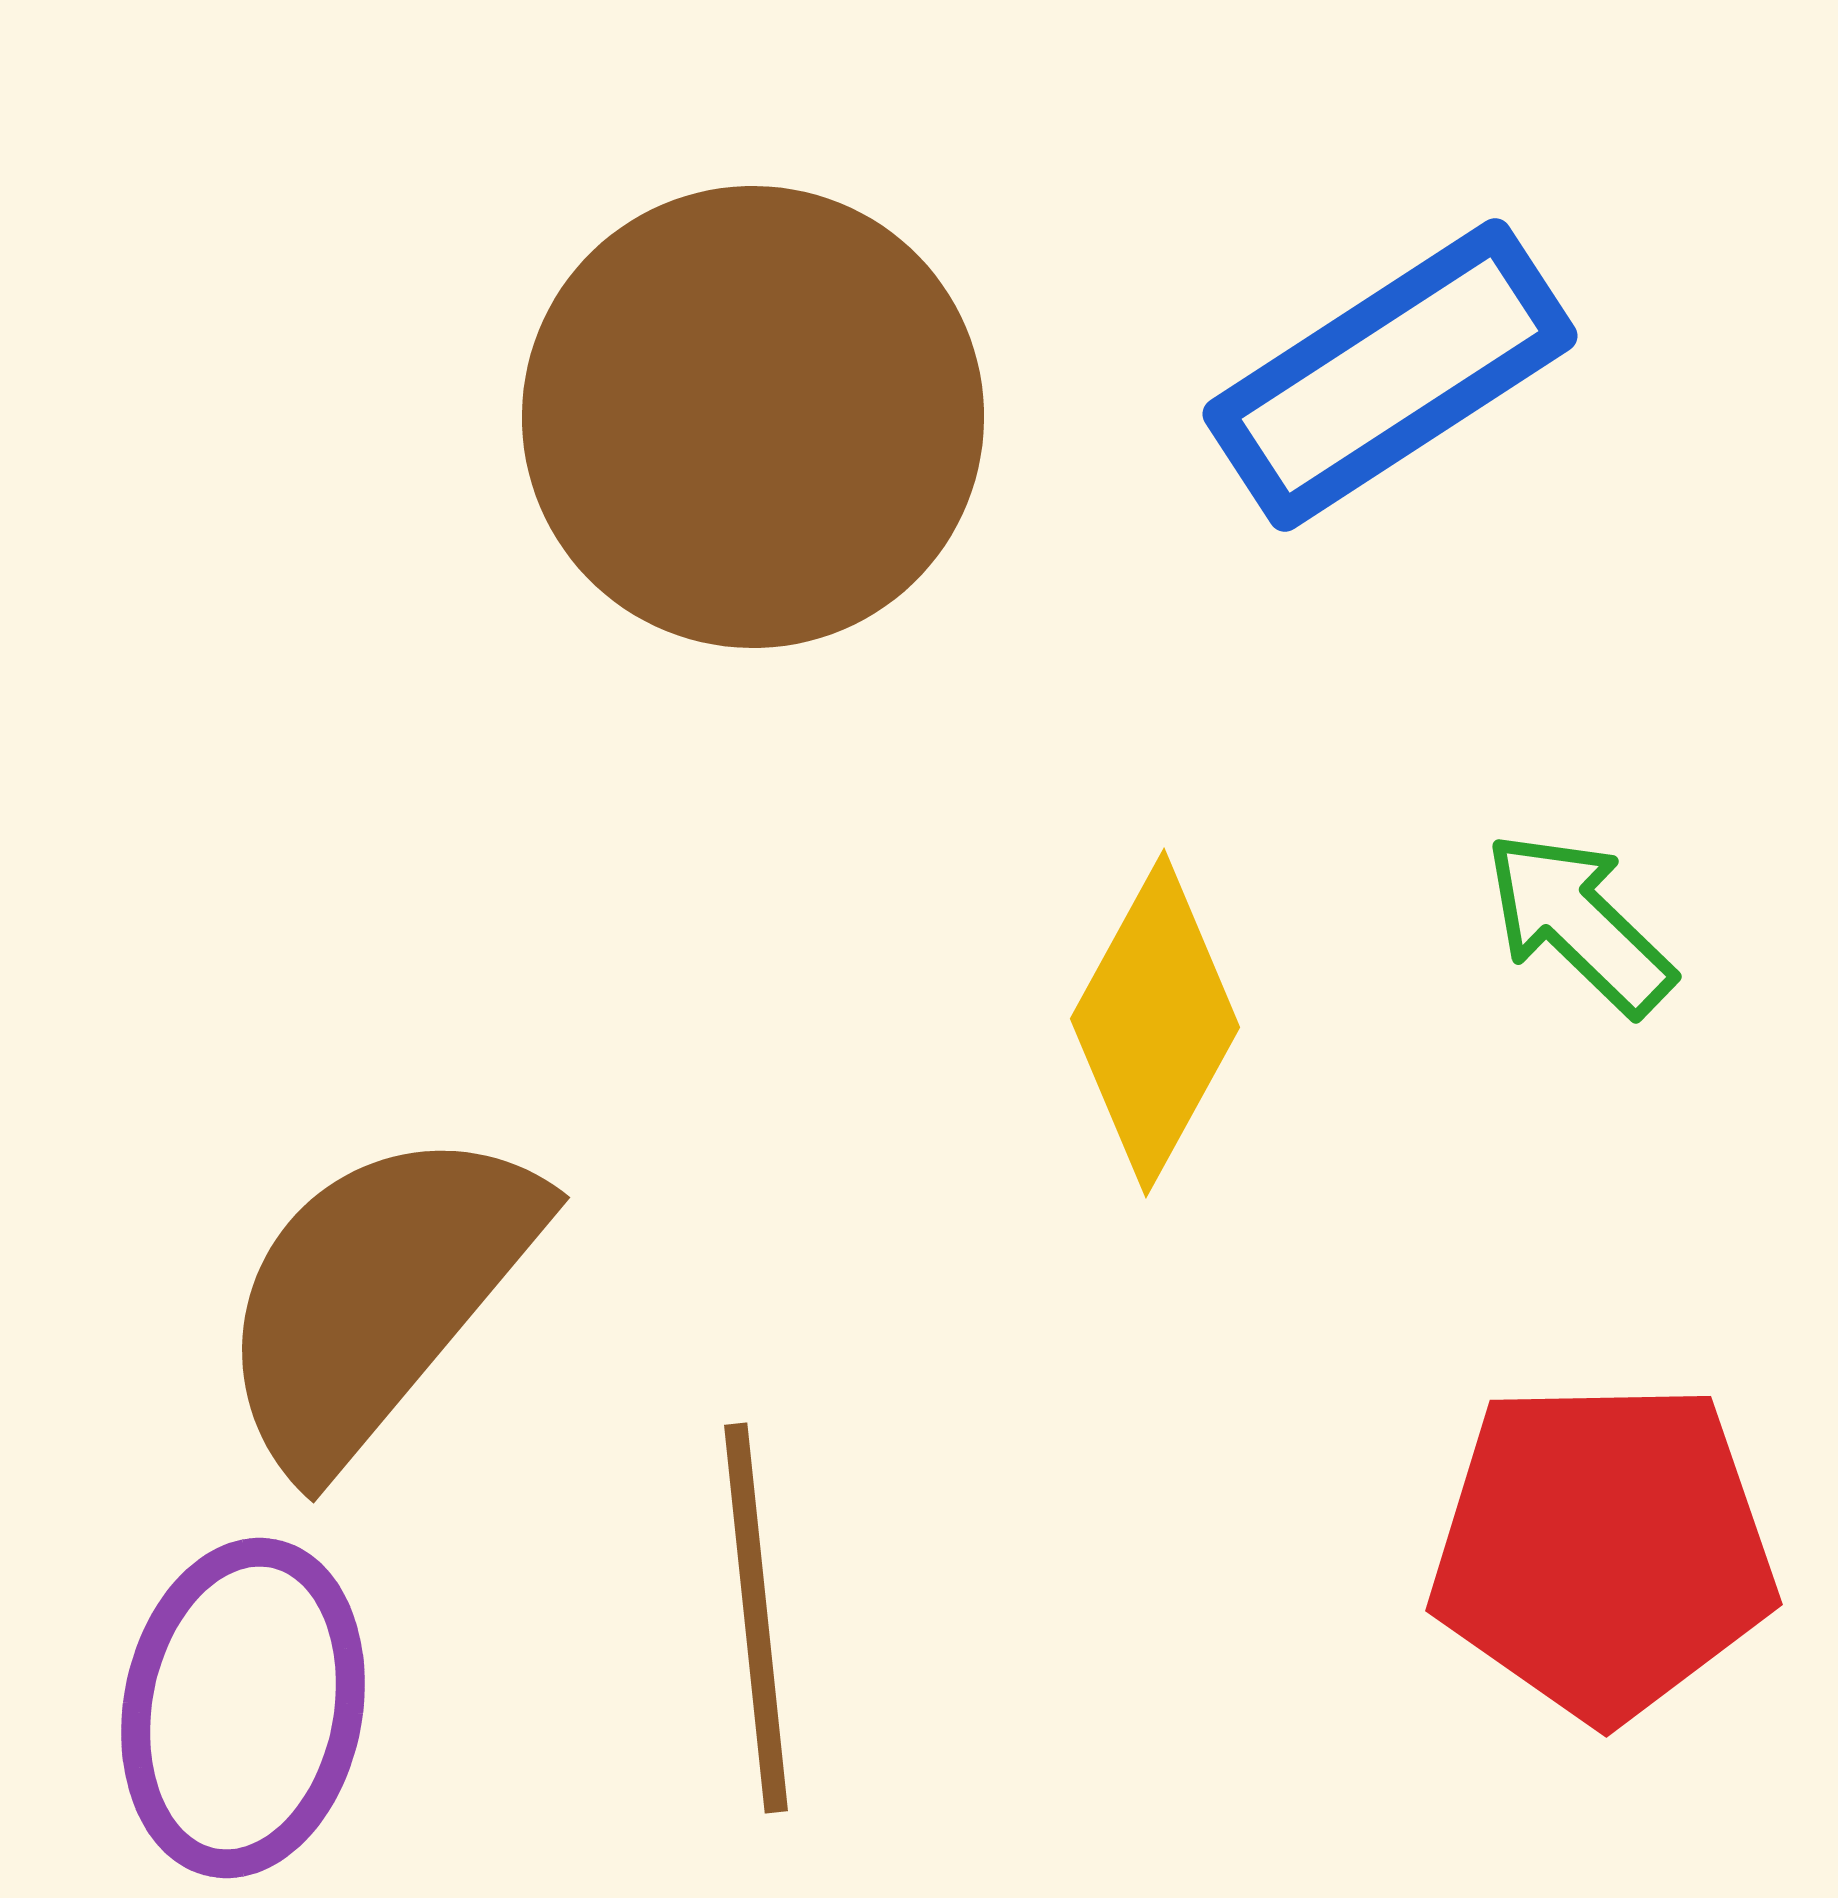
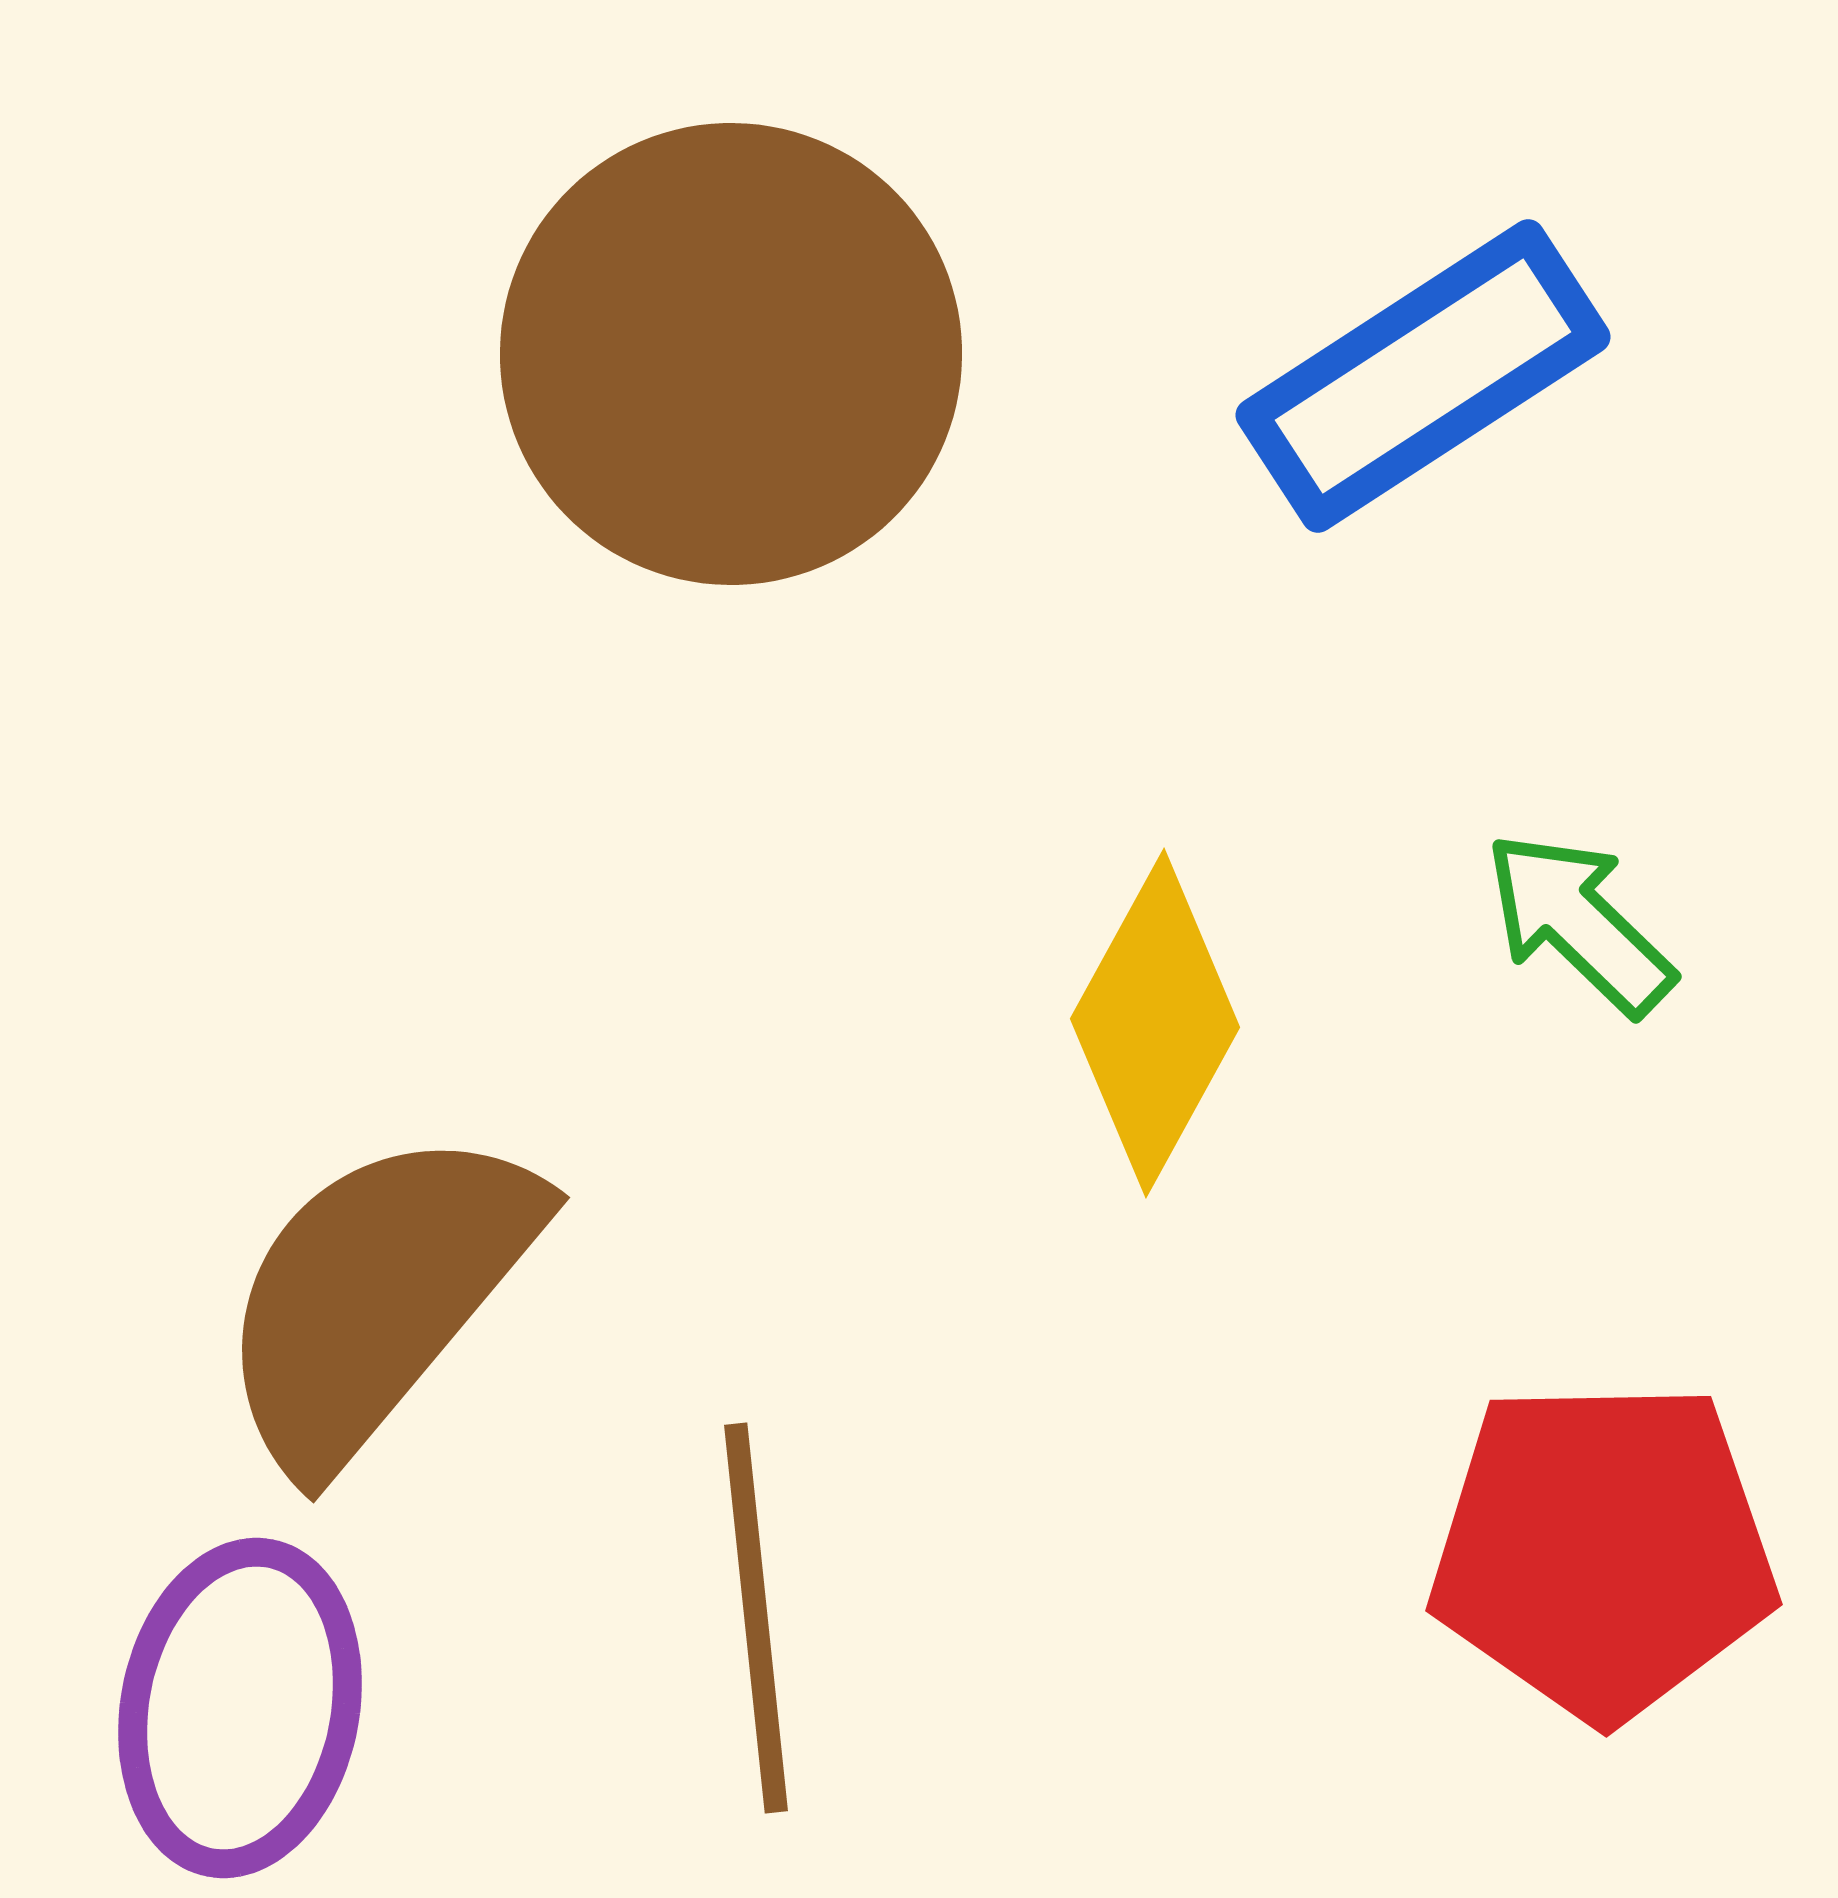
blue rectangle: moved 33 px right, 1 px down
brown circle: moved 22 px left, 63 px up
purple ellipse: moved 3 px left
